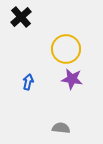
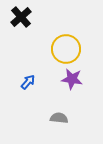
blue arrow: rotated 28 degrees clockwise
gray semicircle: moved 2 px left, 10 px up
